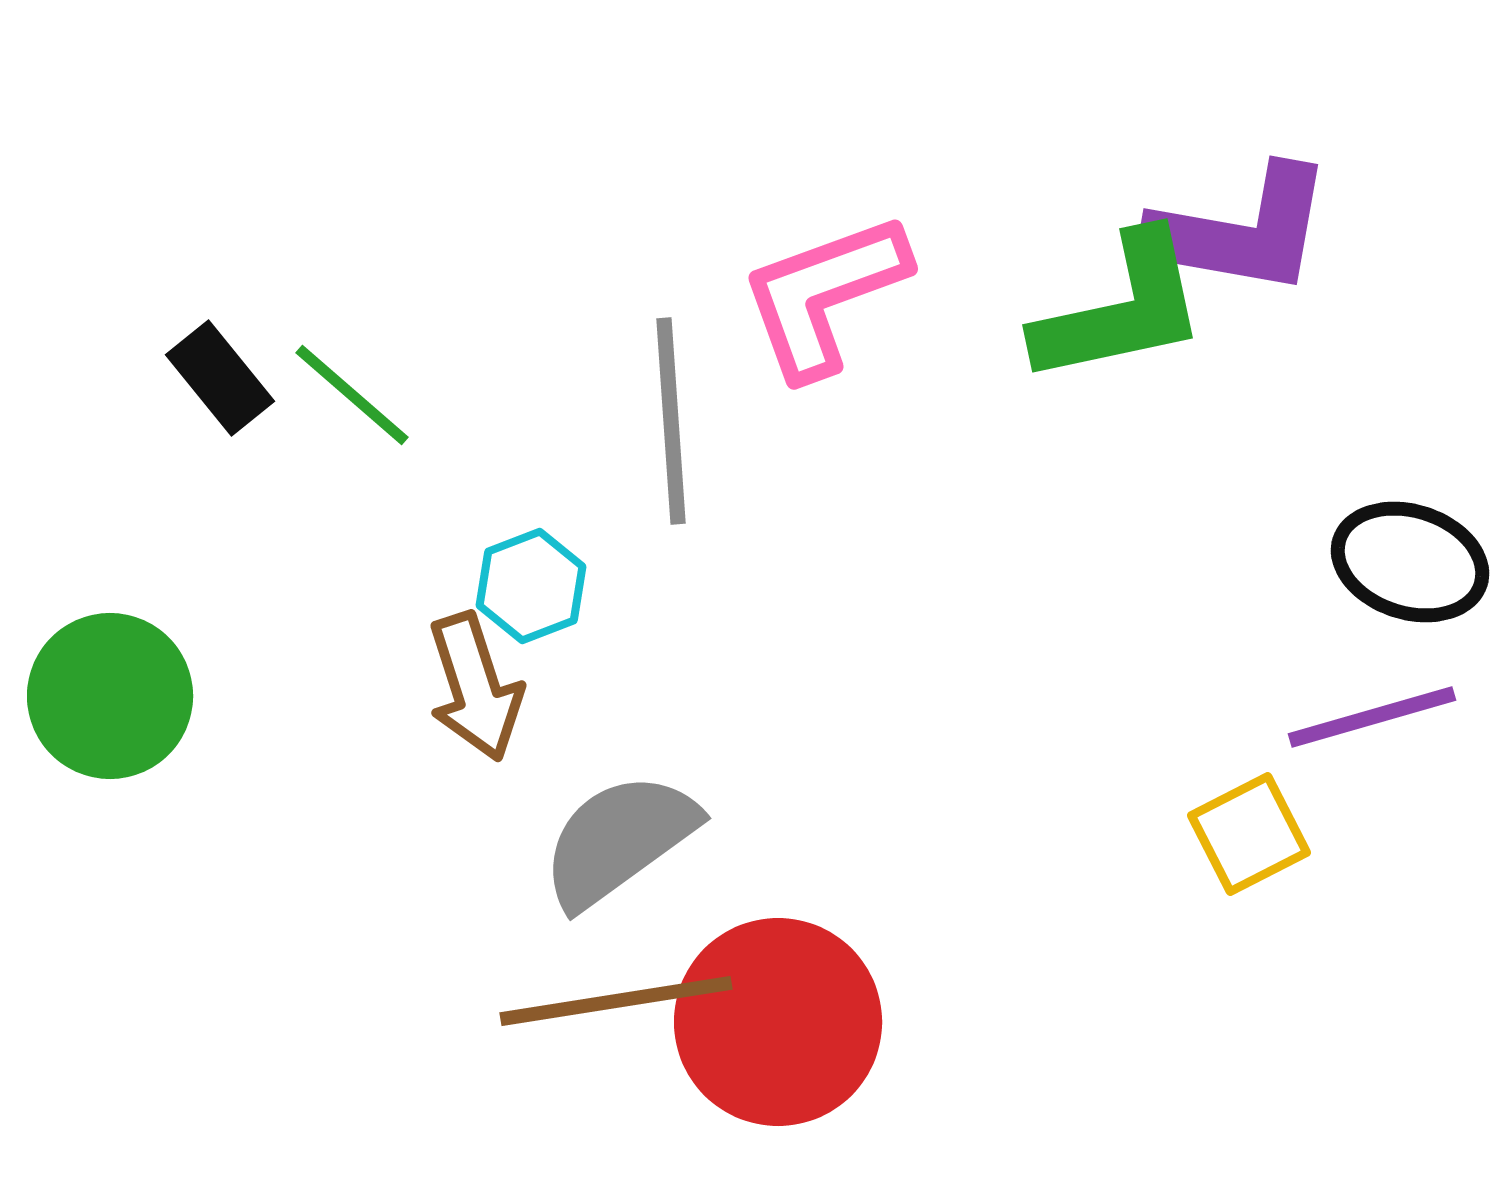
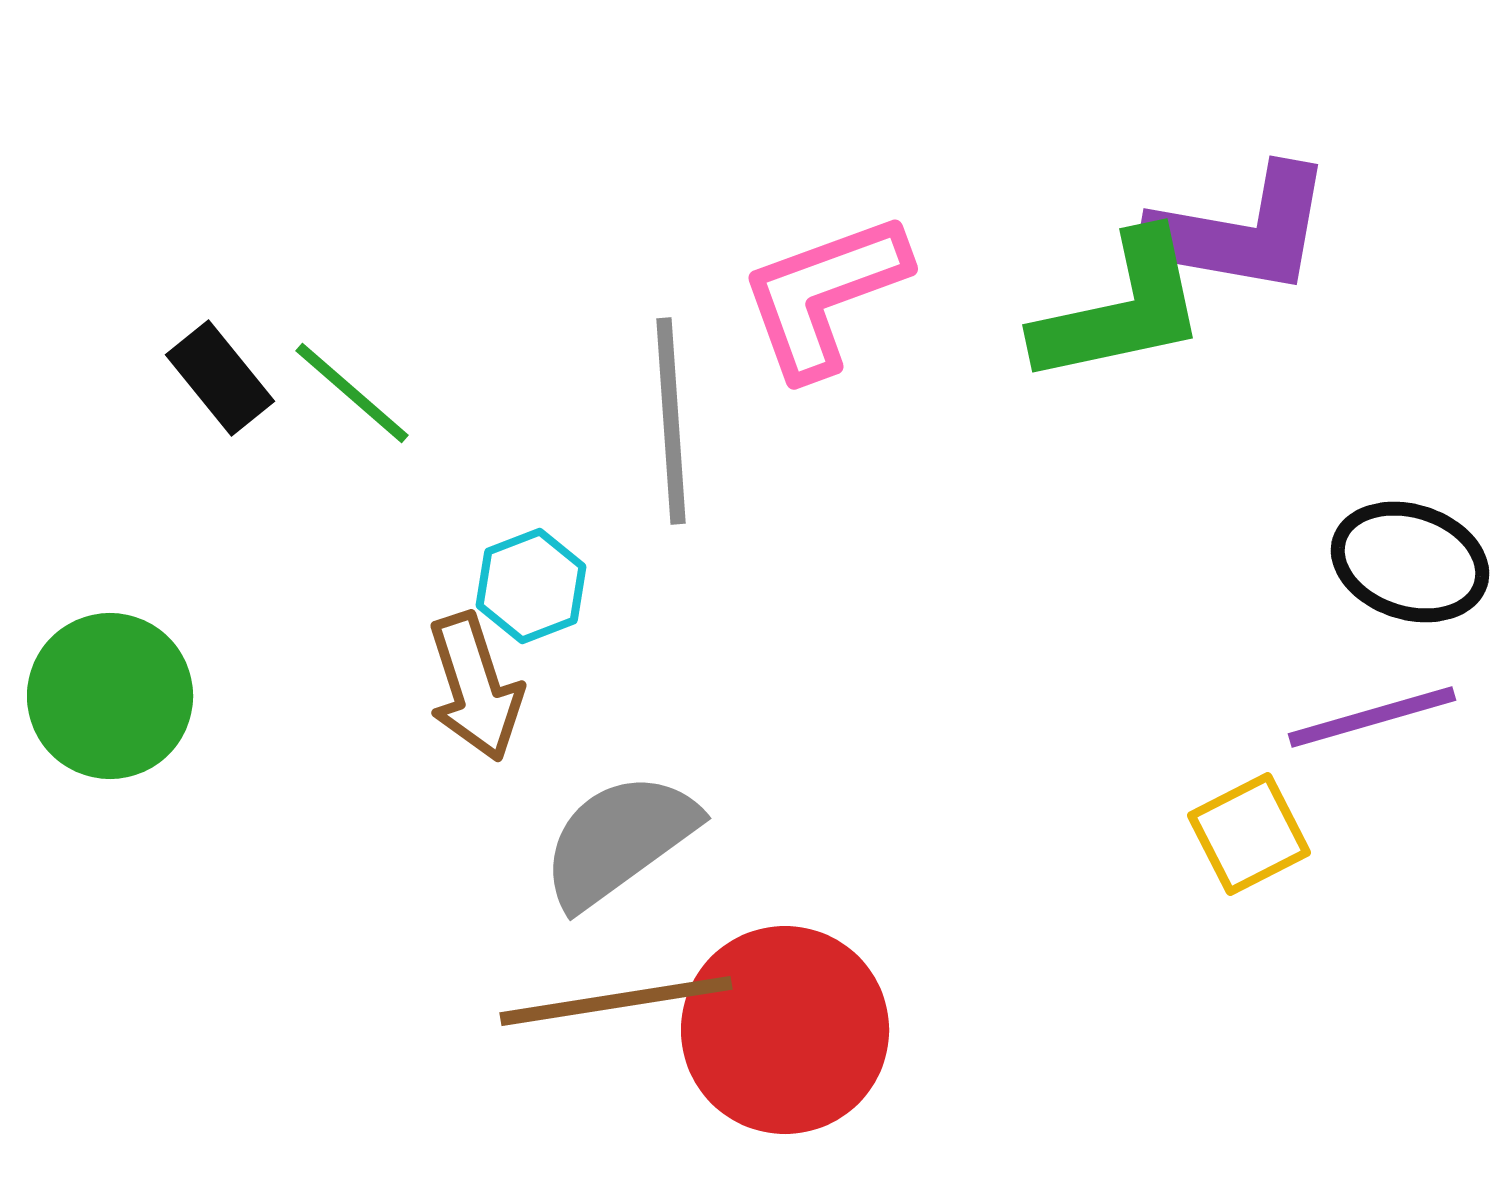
green line: moved 2 px up
red circle: moved 7 px right, 8 px down
